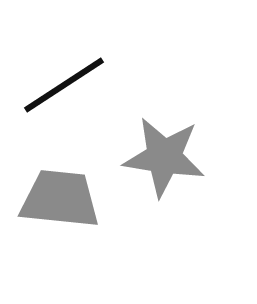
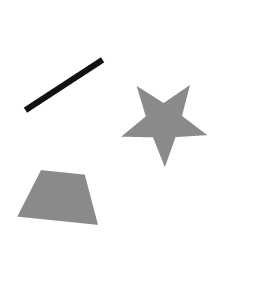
gray star: moved 35 px up; rotated 8 degrees counterclockwise
